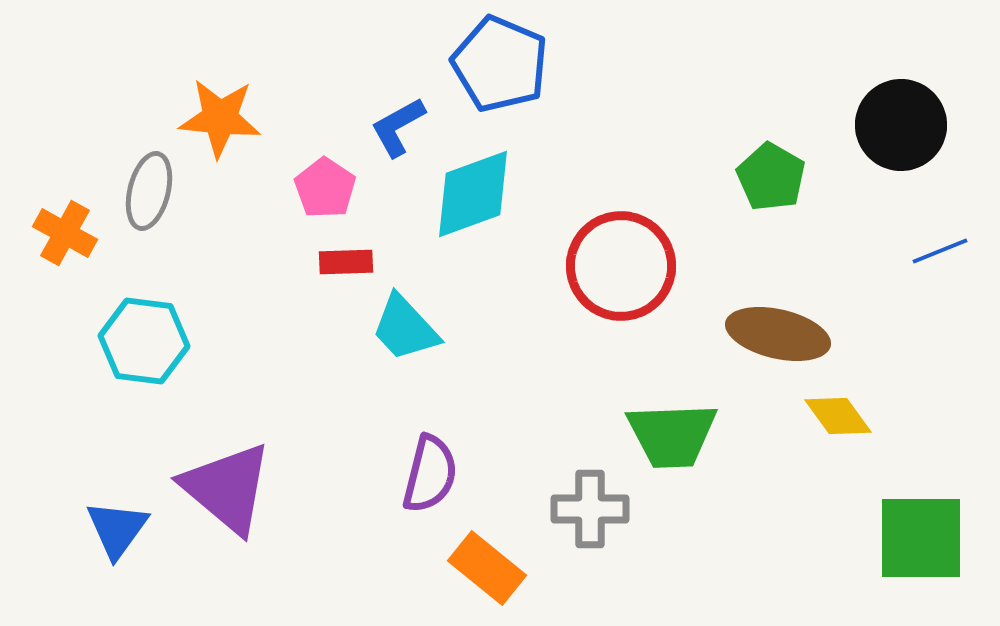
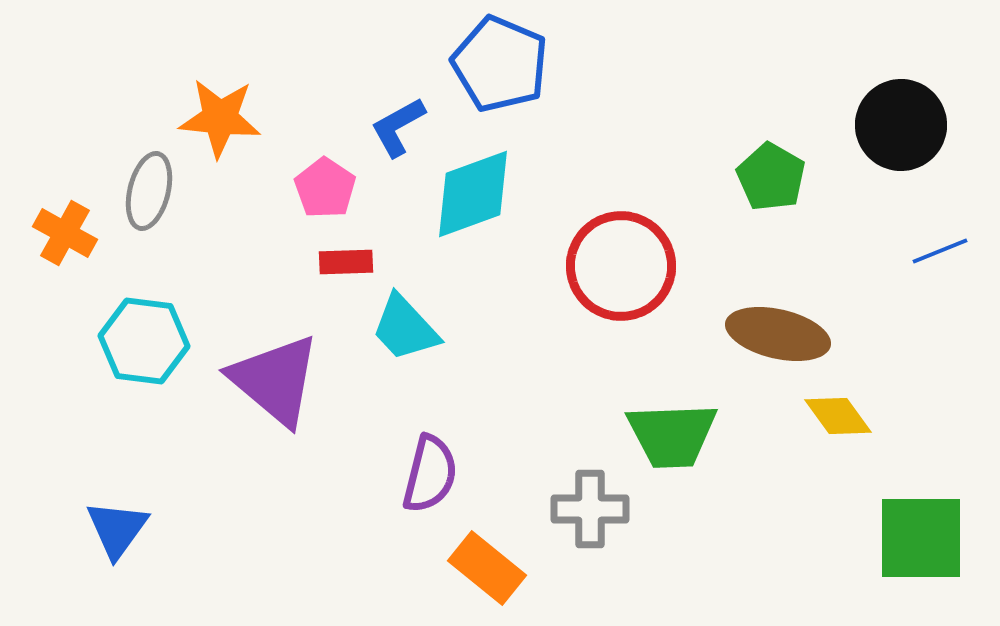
purple triangle: moved 48 px right, 108 px up
